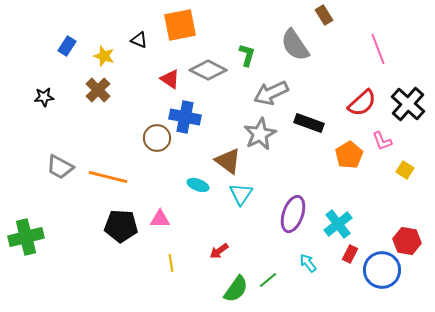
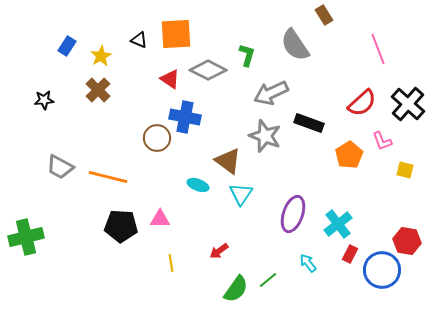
orange square: moved 4 px left, 9 px down; rotated 8 degrees clockwise
yellow star: moved 3 px left; rotated 25 degrees clockwise
black star: moved 3 px down
gray star: moved 5 px right, 2 px down; rotated 24 degrees counterclockwise
yellow square: rotated 18 degrees counterclockwise
